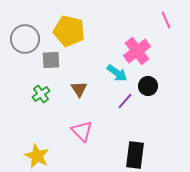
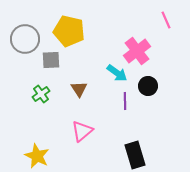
purple line: rotated 42 degrees counterclockwise
pink triangle: rotated 35 degrees clockwise
black rectangle: rotated 24 degrees counterclockwise
